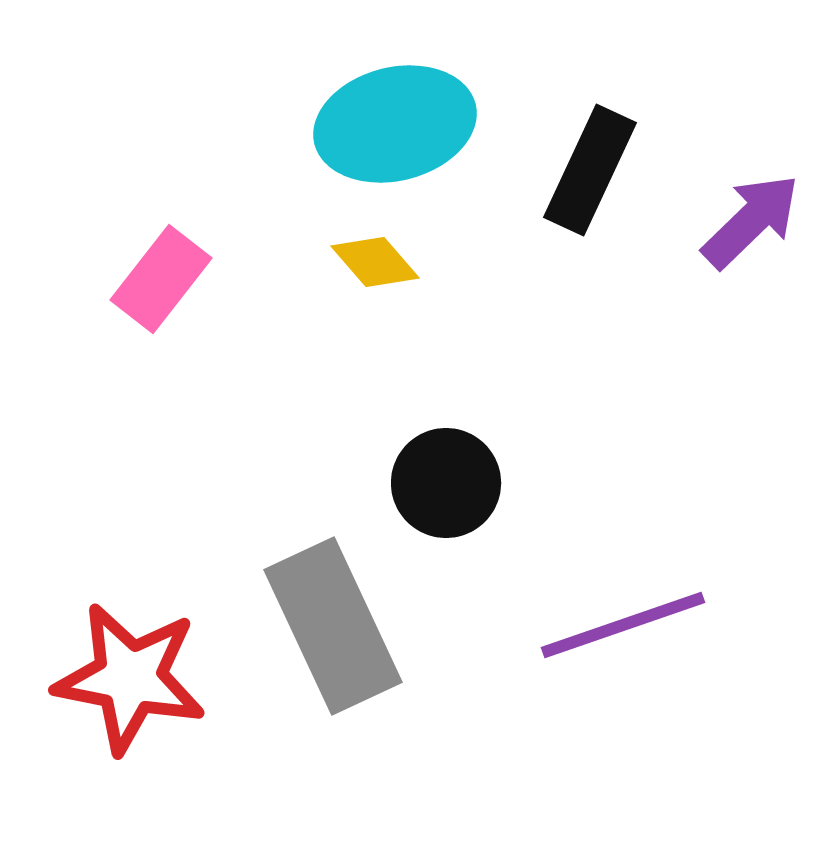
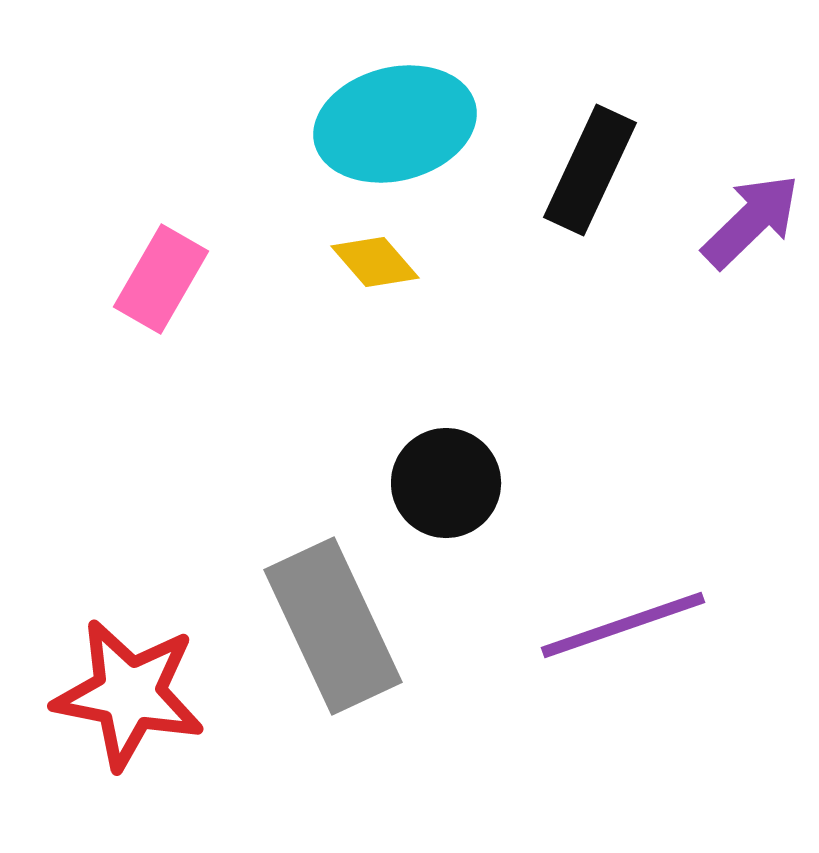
pink rectangle: rotated 8 degrees counterclockwise
red star: moved 1 px left, 16 px down
